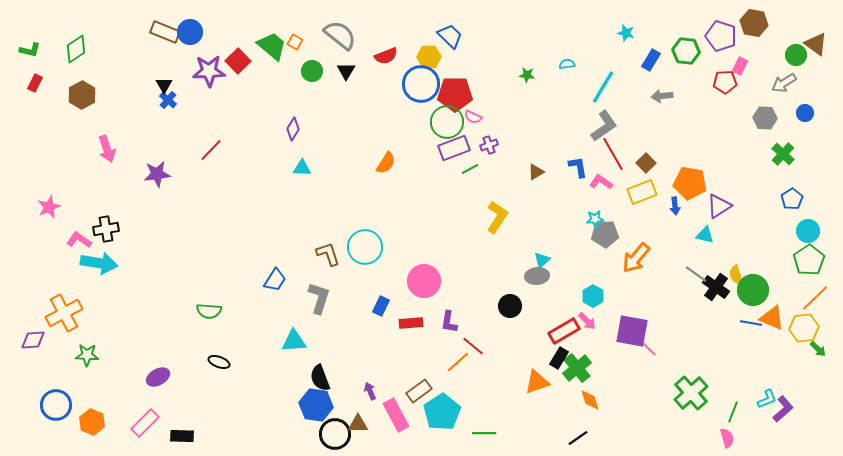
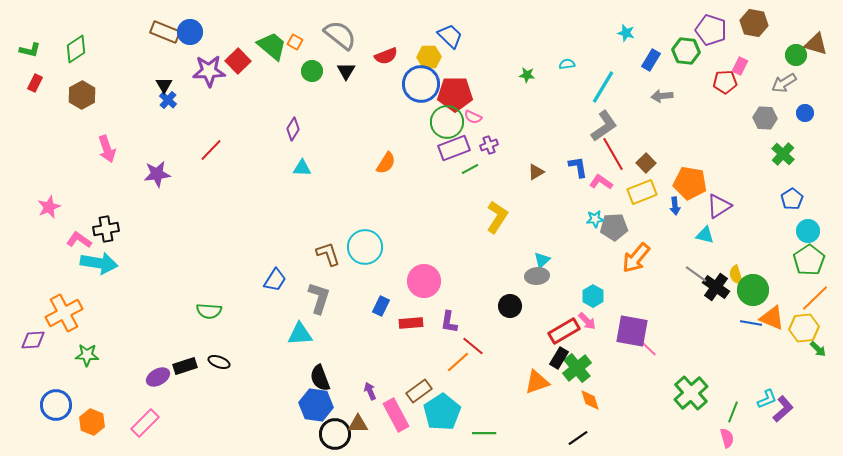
purple pentagon at (721, 36): moved 10 px left, 6 px up
brown triangle at (816, 44): rotated 20 degrees counterclockwise
gray pentagon at (605, 234): moved 9 px right, 7 px up
cyan triangle at (294, 341): moved 6 px right, 7 px up
black rectangle at (182, 436): moved 3 px right, 70 px up; rotated 20 degrees counterclockwise
